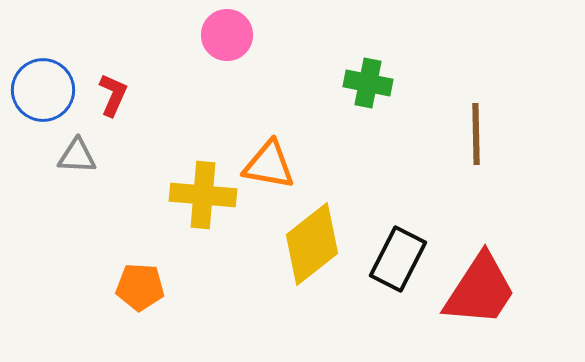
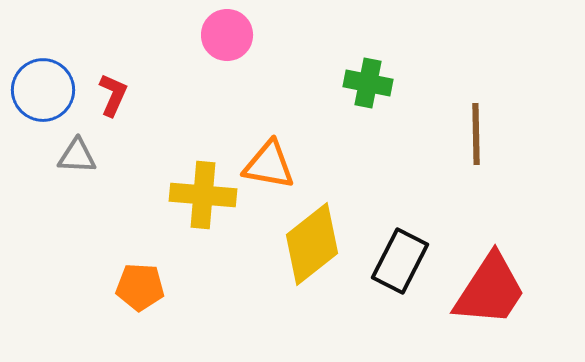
black rectangle: moved 2 px right, 2 px down
red trapezoid: moved 10 px right
